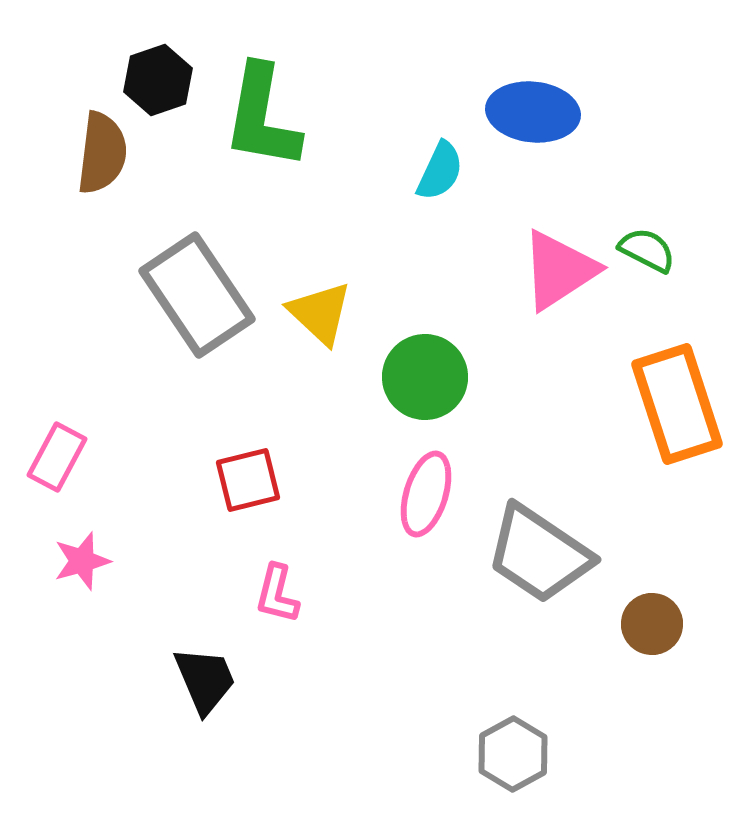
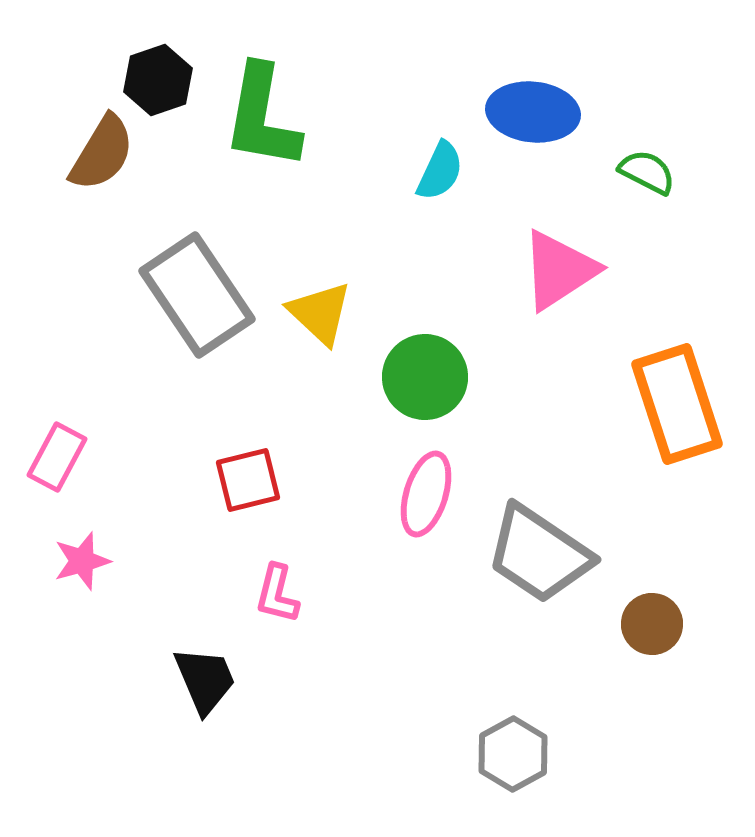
brown semicircle: rotated 24 degrees clockwise
green semicircle: moved 78 px up
